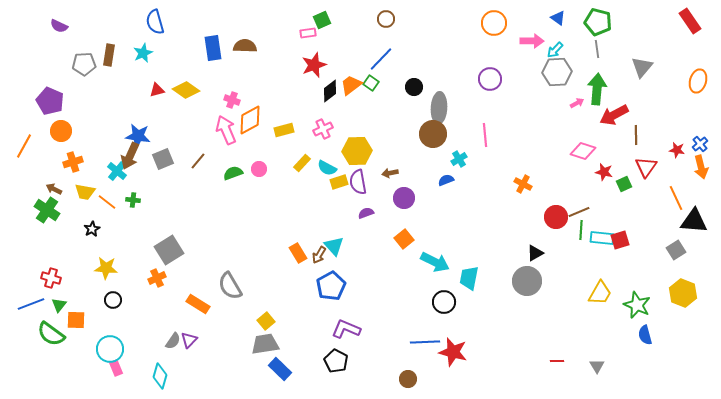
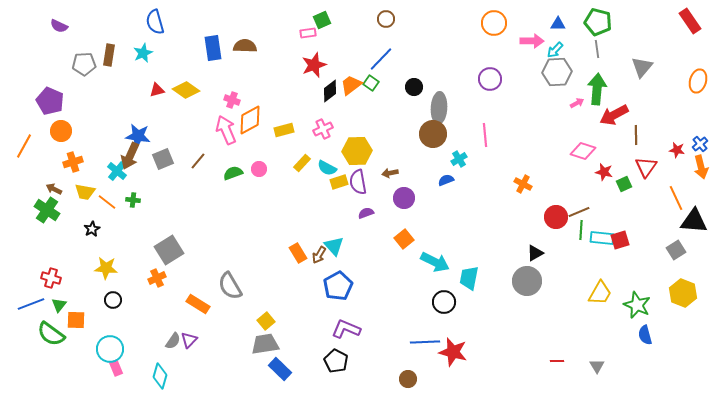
blue triangle at (558, 18): moved 6 px down; rotated 35 degrees counterclockwise
blue pentagon at (331, 286): moved 7 px right
